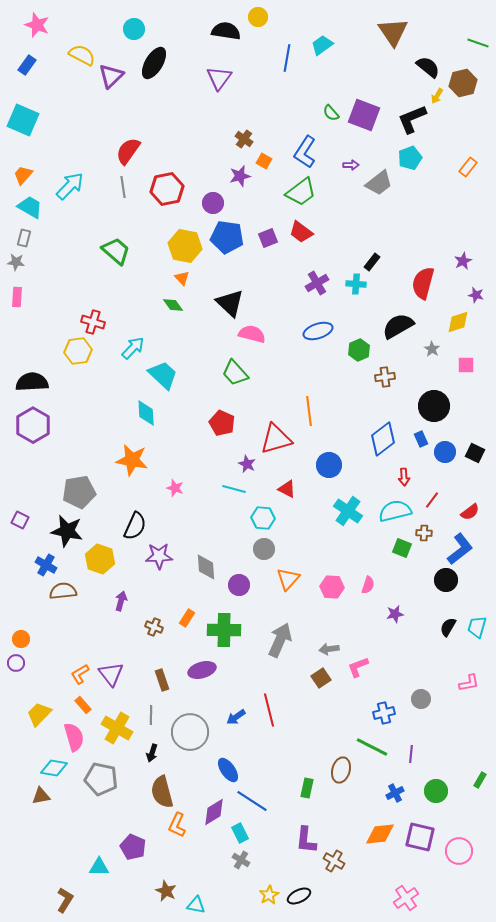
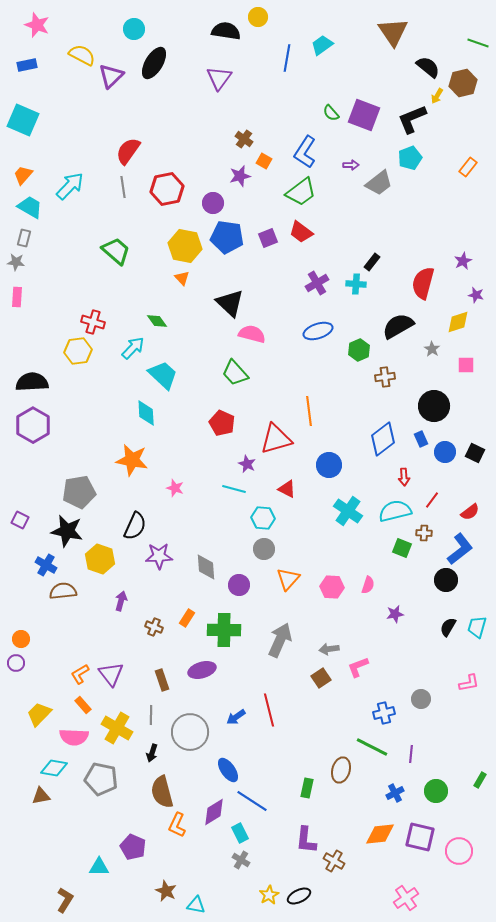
blue rectangle at (27, 65): rotated 42 degrees clockwise
green diamond at (173, 305): moved 16 px left, 16 px down
pink semicircle at (74, 737): rotated 108 degrees clockwise
